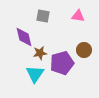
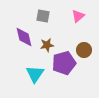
pink triangle: rotated 48 degrees counterclockwise
brown star: moved 7 px right, 8 px up
purple pentagon: moved 2 px right
